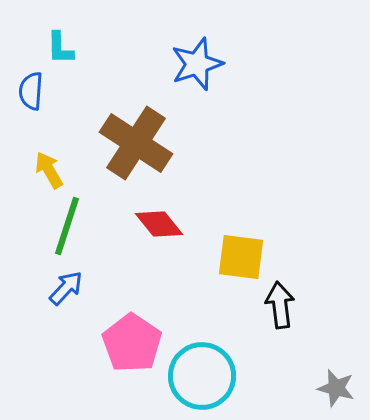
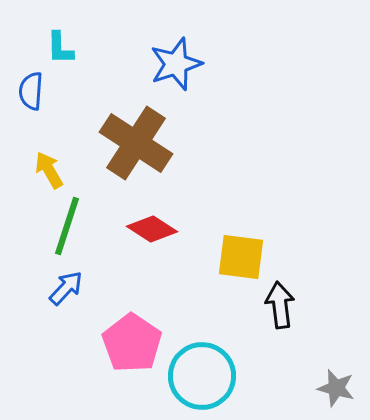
blue star: moved 21 px left
red diamond: moved 7 px left, 5 px down; rotated 18 degrees counterclockwise
